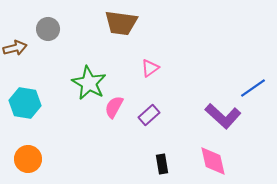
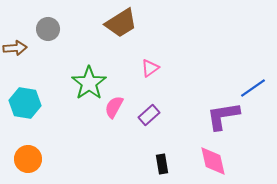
brown trapezoid: rotated 40 degrees counterclockwise
brown arrow: rotated 10 degrees clockwise
green star: rotated 8 degrees clockwise
purple L-shape: rotated 129 degrees clockwise
